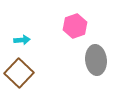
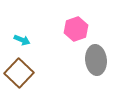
pink hexagon: moved 1 px right, 3 px down
cyan arrow: rotated 28 degrees clockwise
